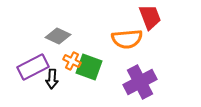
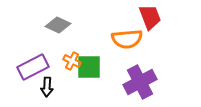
gray diamond: moved 11 px up
green square: rotated 20 degrees counterclockwise
black arrow: moved 5 px left, 8 px down
